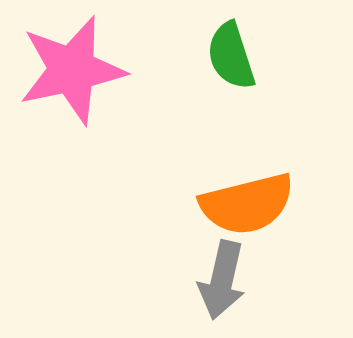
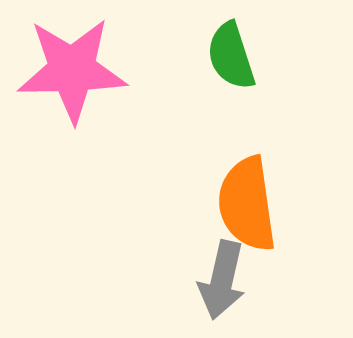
pink star: rotated 11 degrees clockwise
orange semicircle: rotated 96 degrees clockwise
